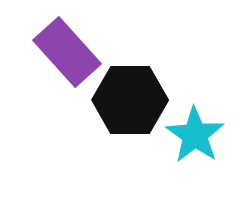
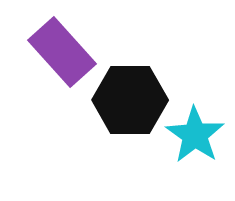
purple rectangle: moved 5 px left
